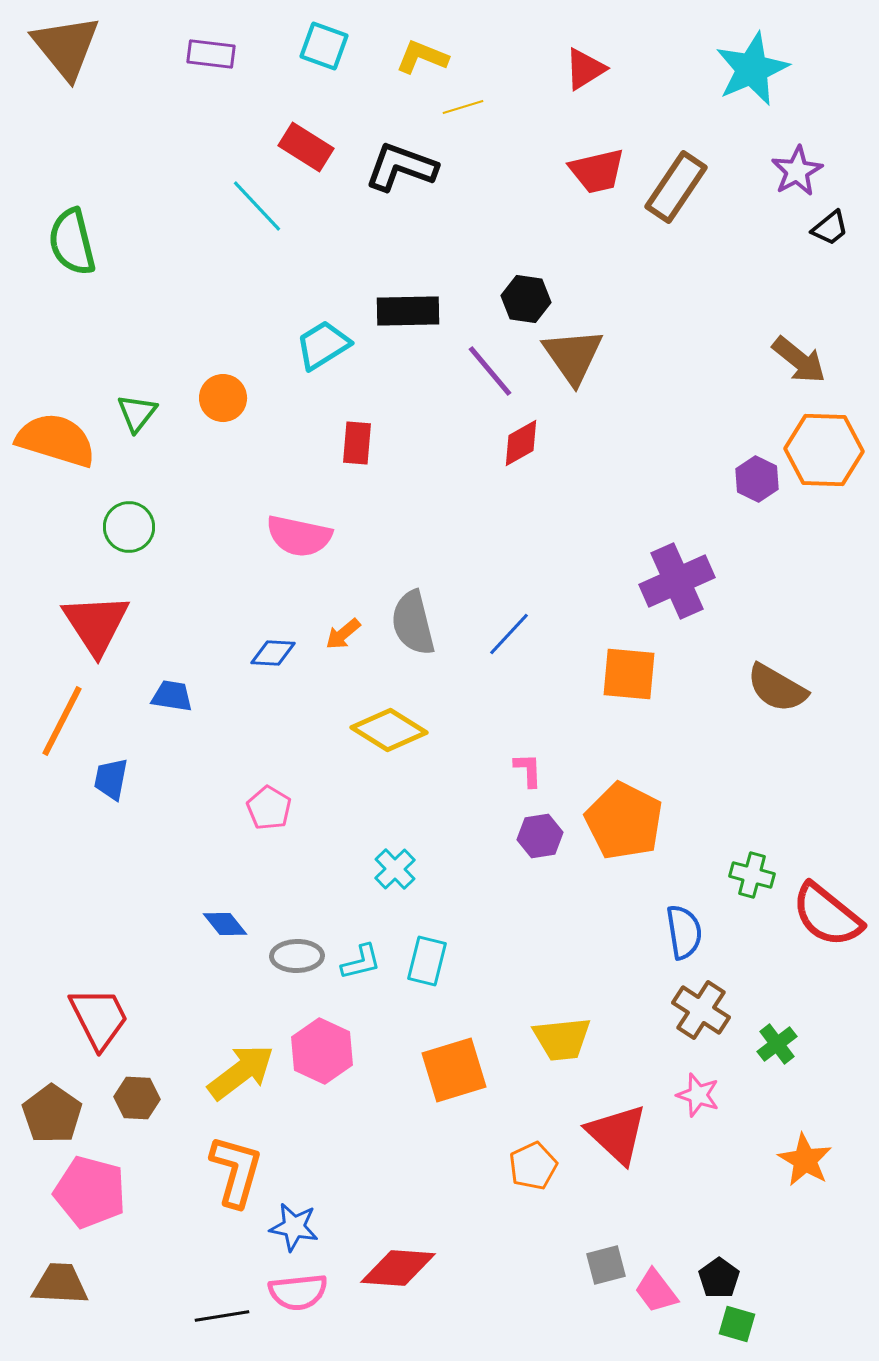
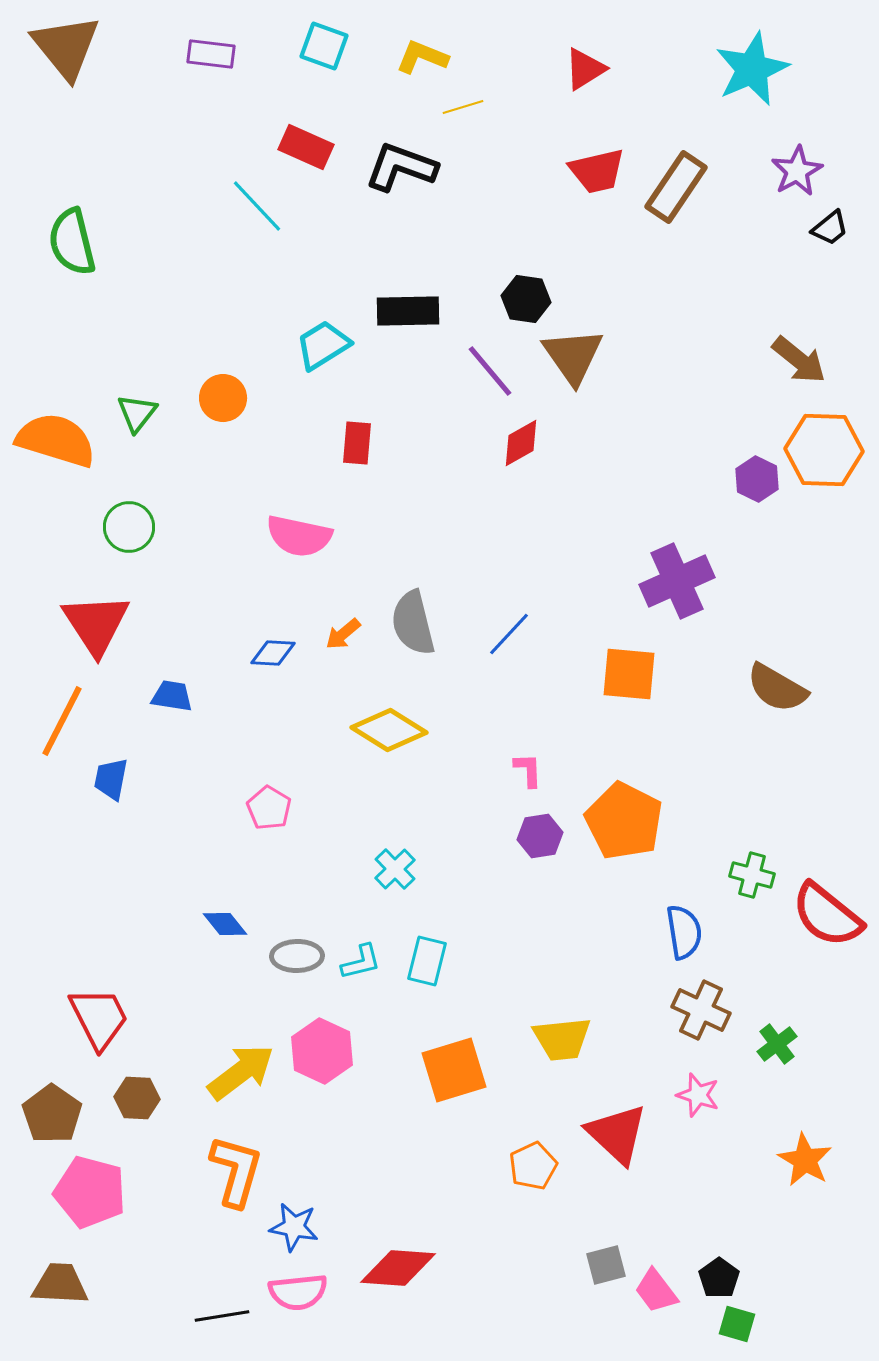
red rectangle at (306, 147): rotated 8 degrees counterclockwise
brown cross at (701, 1010): rotated 8 degrees counterclockwise
